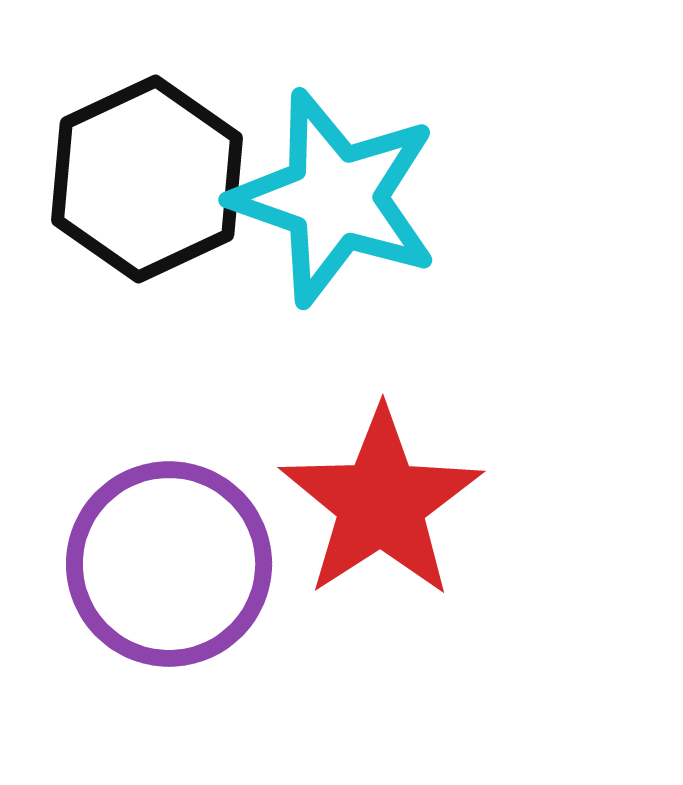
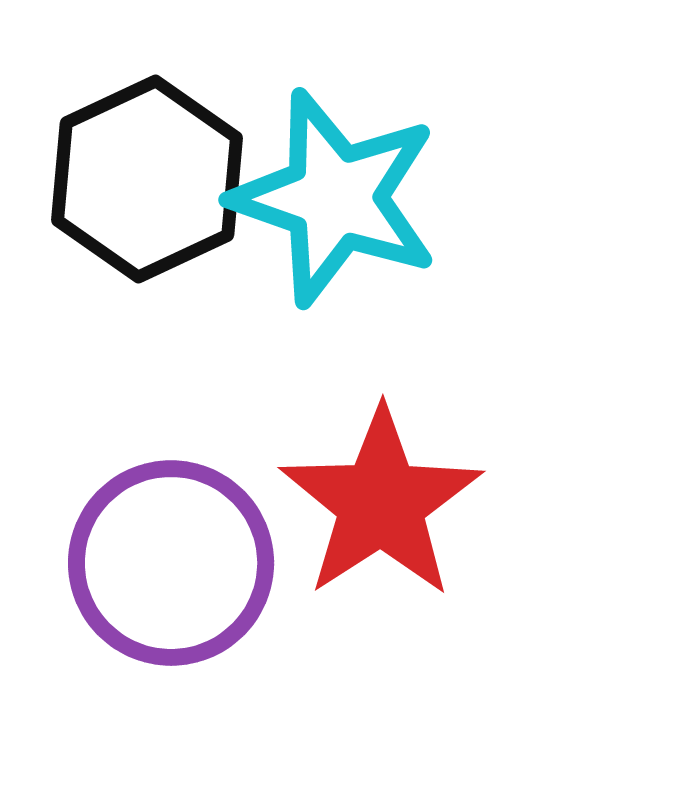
purple circle: moved 2 px right, 1 px up
